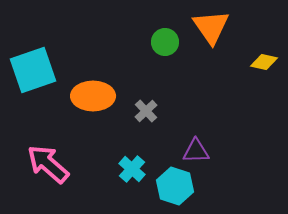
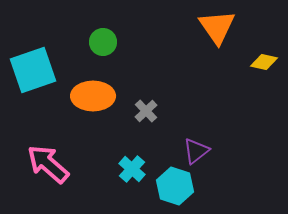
orange triangle: moved 6 px right
green circle: moved 62 px left
purple triangle: rotated 36 degrees counterclockwise
